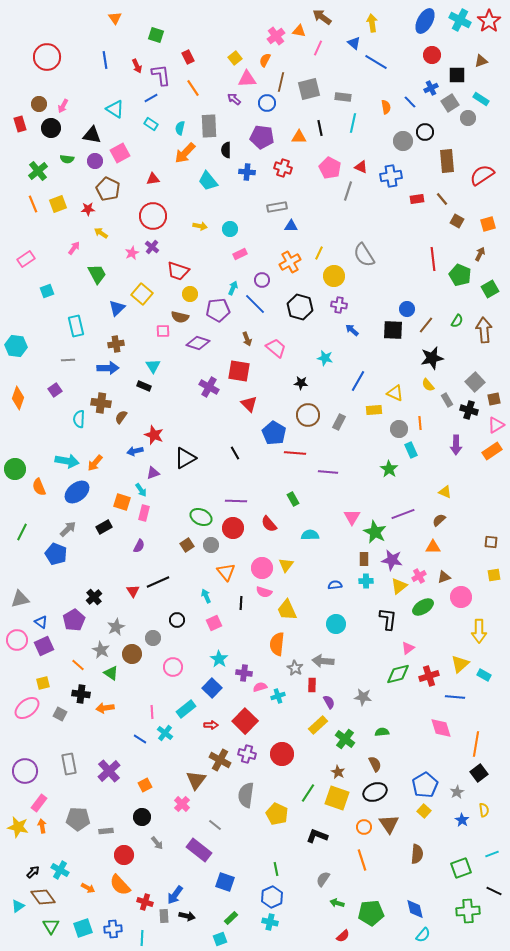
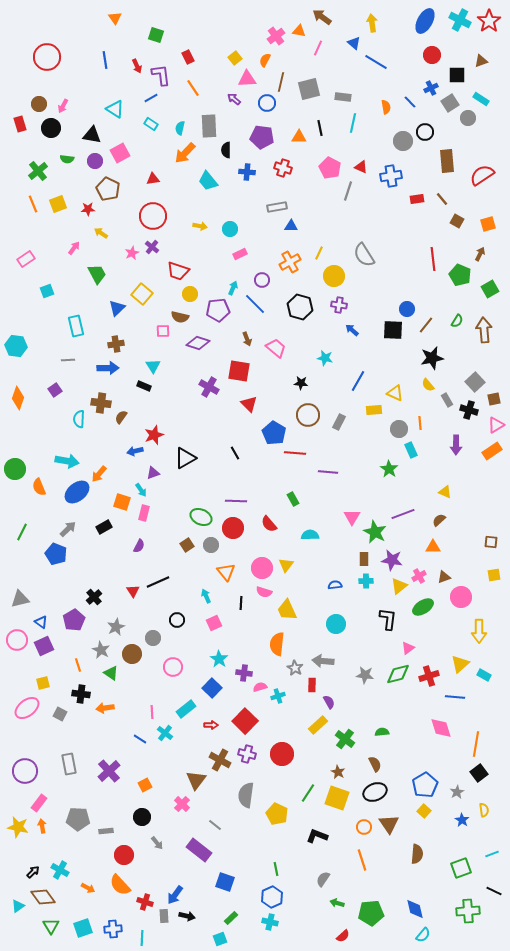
red star at (154, 435): rotated 30 degrees clockwise
orange arrow at (95, 463): moved 4 px right, 11 px down
orange line at (78, 665): rotated 32 degrees clockwise
gray star at (363, 697): moved 2 px right, 22 px up
